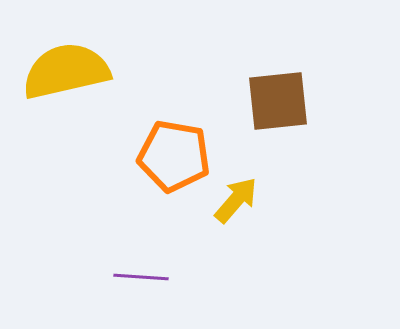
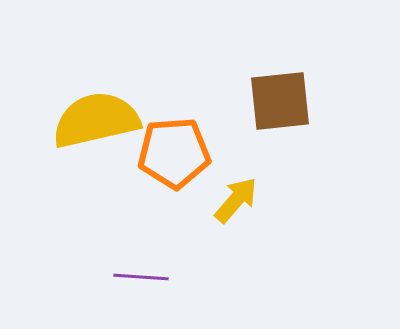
yellow semicircle: moved 30 px right, 49 px down
brown square: moved 2 px right
orange pentagon: moved 3 px up; rotated 14 degrees counterclockwise
